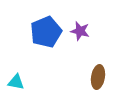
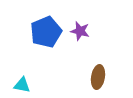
cyan triangle: moved 6 px right, 3 px down
